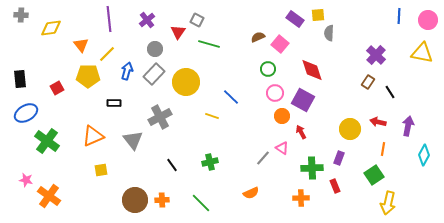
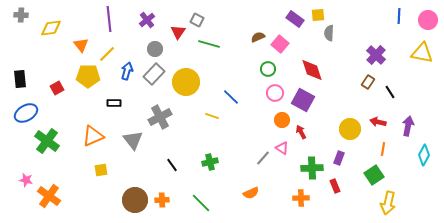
orange circle at (282, 116): moved 4 px down
